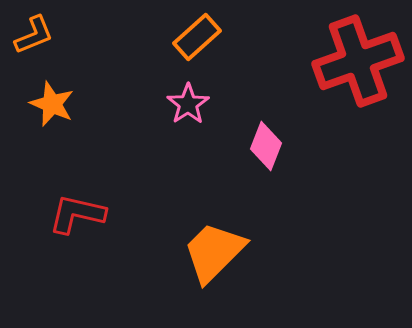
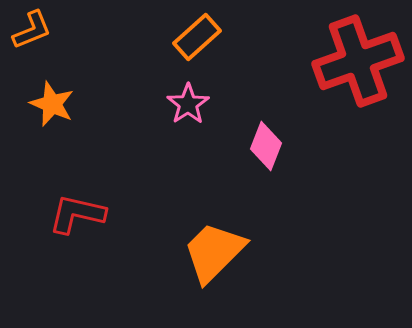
orange L-shape: moved 2 px left, 5 px up
